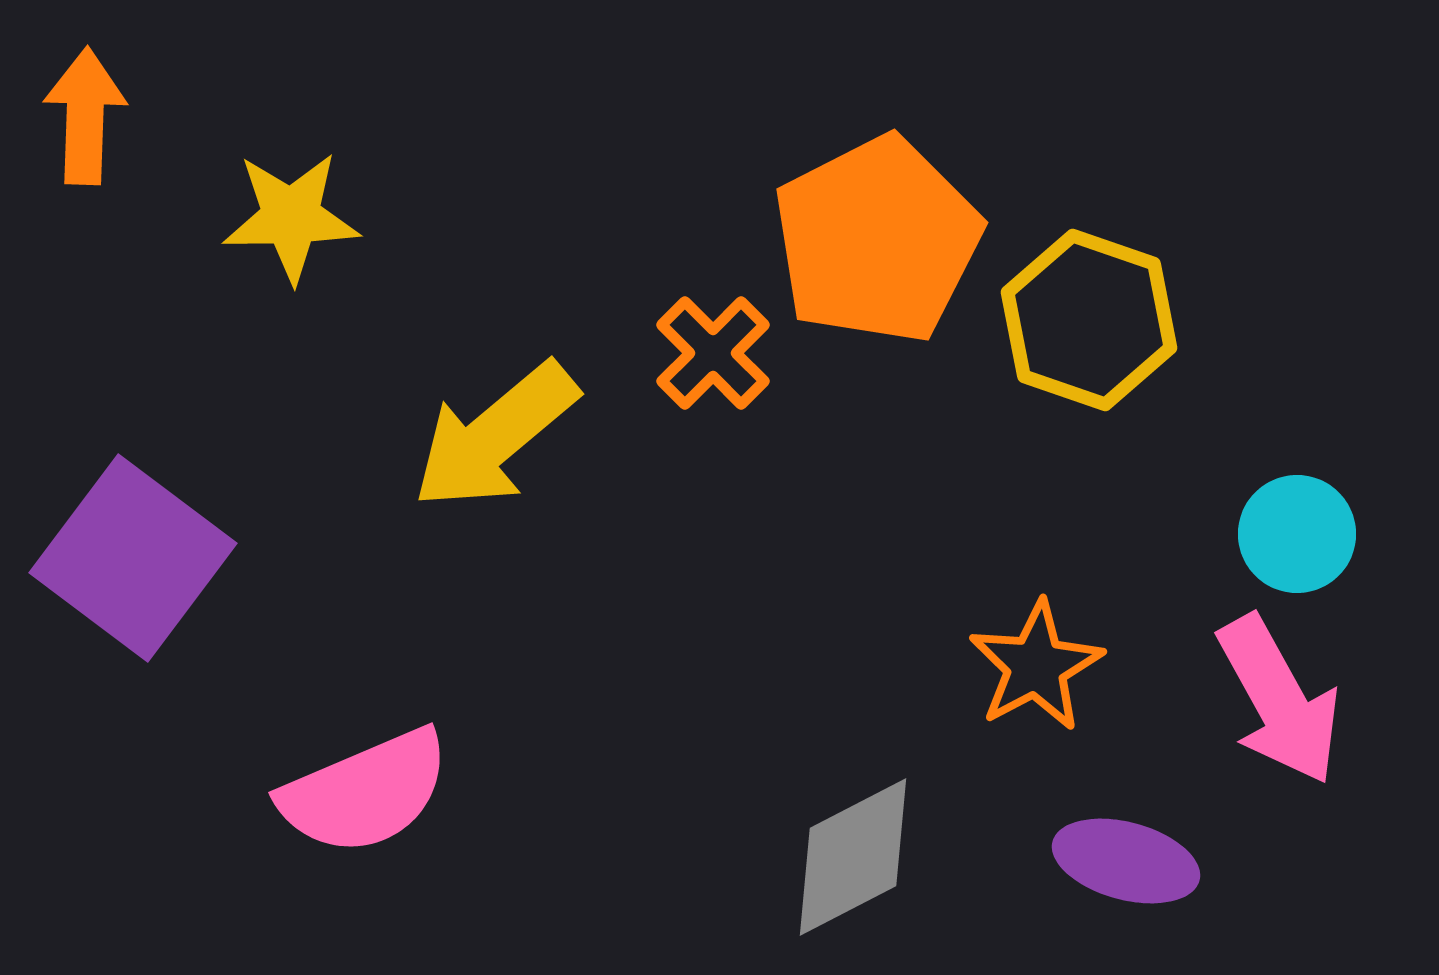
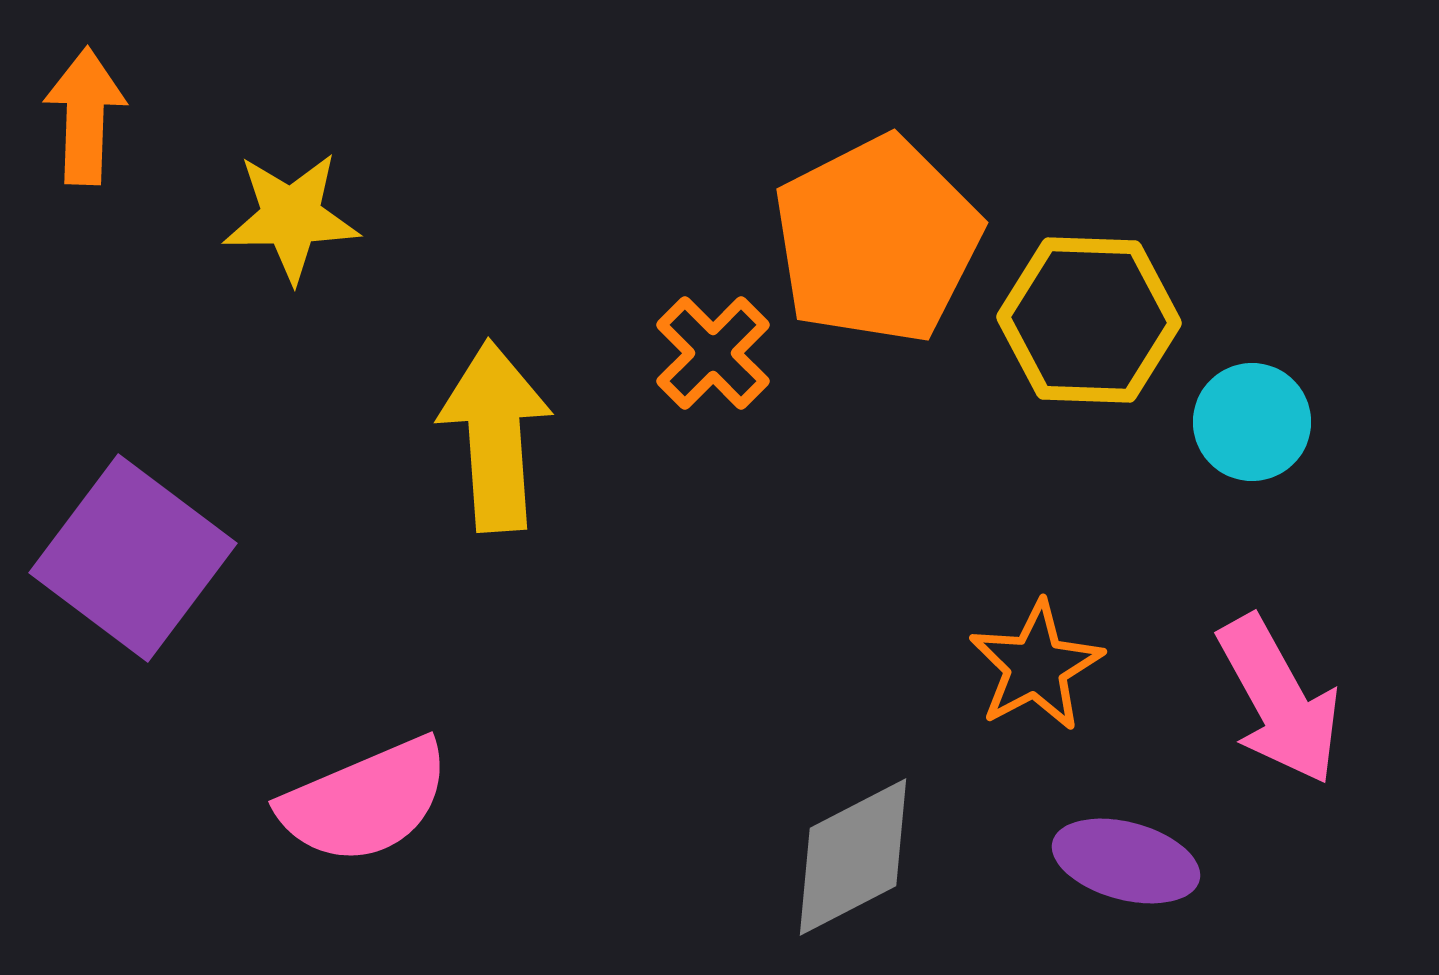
yellow hexagon: rotated 17 degrees counterclockwise
yellow arrow: rotated 126 degrees clockwise
cyan circle: moved 45 px left, 112 px up
pink semicircle: moved 9 px down
